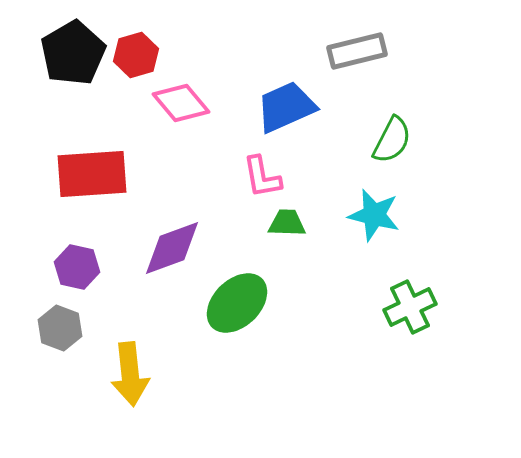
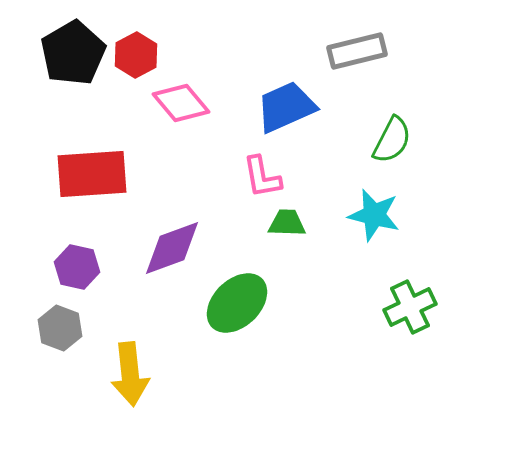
red hexagon: rotated 12 degrees counterclockwise
